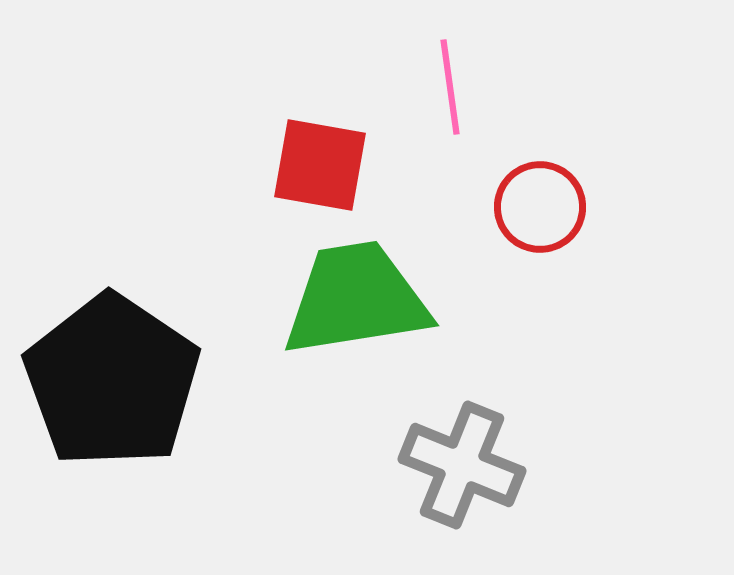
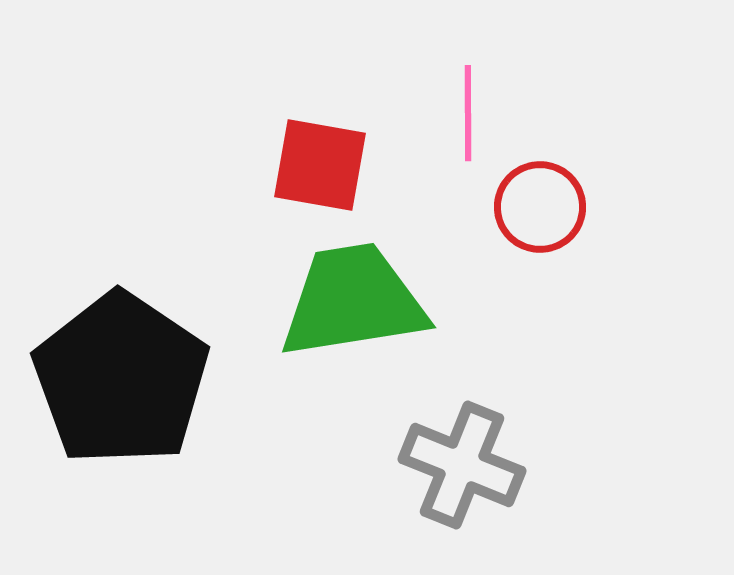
pink line: moved 18 px right, 26 px down; rotated 8 degrees clockwise
green trapezoid: moved 3 px left, 2 px down
black pentagon: moved 9 px right, 2 px up
